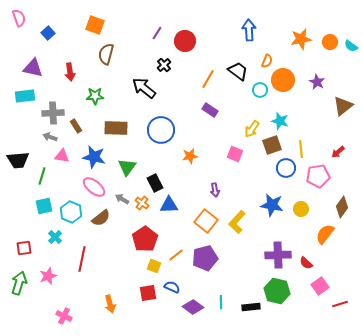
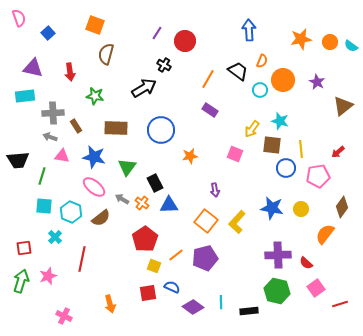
orange semicircle at (267, 61): moved 5 px left
black cross at (164, 65): rotated 16 degrees counterclockwise
black arrow at (144, 88): rotated 110 degrees clockwise
green star at (95, 96): rotated 12 degrees clockwise
brown square at (272, 145): rotated 24 degrees clockwise
blue star at (272, 205): moved 3 px down
cyan square at (44, 206): rotated 18 degrees clockwise
green arrow at (19, 283): moved 2 px right, 2 px up
pink square at (320, 286): moved 4 px left, 2 px down
black rectangle at (251, 307): moved 2 px left, 4 px down
